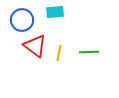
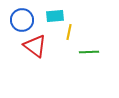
cyan rectangle: moved 4 px down
yellow line: moved 10 px right, 21 px up
